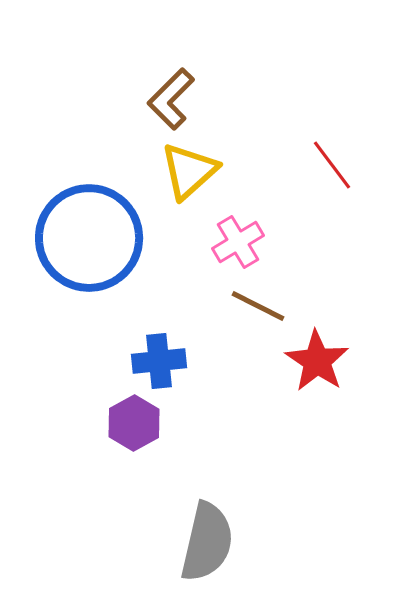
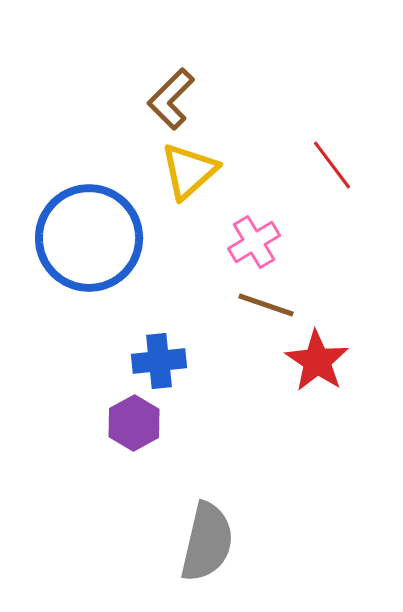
pink cross: moved 16 px right
brown line: moved 8 px right, 1 px up; rotated 8 degrees counterclockwise
